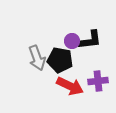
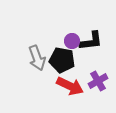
black L-shape: moved 1 px right, 1 px down
black pentagon: moved 2 px right
purple cross: rotated 24 degrees counterclockwise
